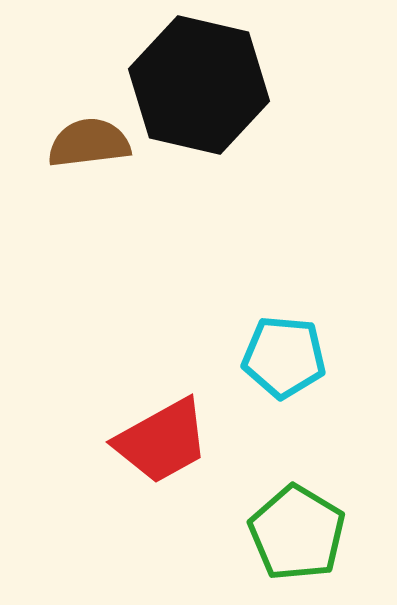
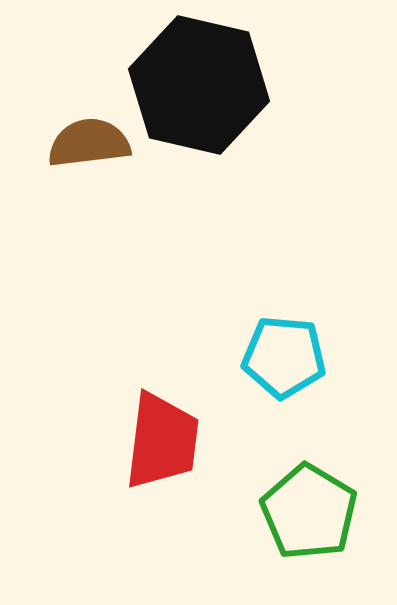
red trapezoid: rotated 54 degrees counterclockwise
green pentagon: moved 12 px right, 21 px up
